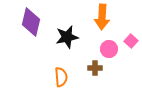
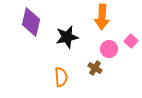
brown cross: rotated 32 degrees clockwise
